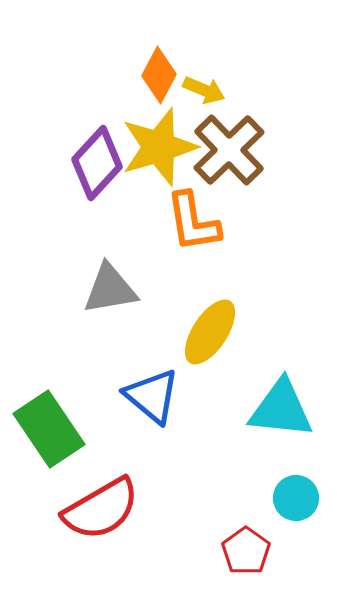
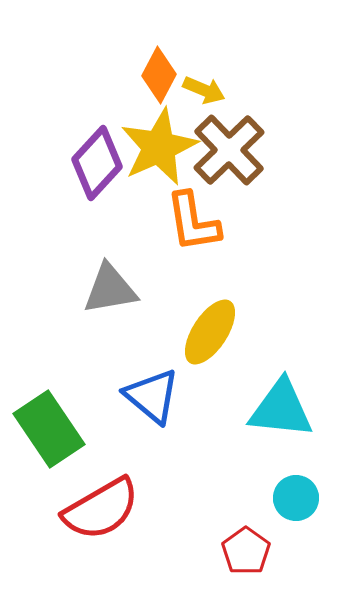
yellow star: rotated 8 degrees counterclockwise
